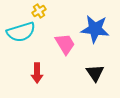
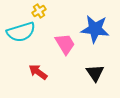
red arrow: moved 1 px right, 1 px up; rotated 126 degrees clockwise
